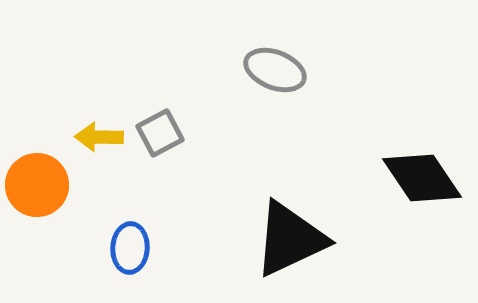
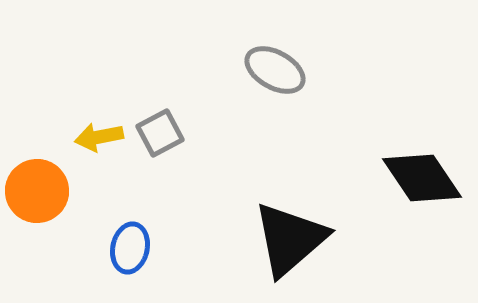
gray ellipse: rotated 8 degrees clockwise
yellow arrow: rotated 12 degrees counterclockwise
orange circle: moved 6 px down
black triangle: rotated 16 degrees counterclockwise
blue ellipse: rotated 9 degrees clockwise
